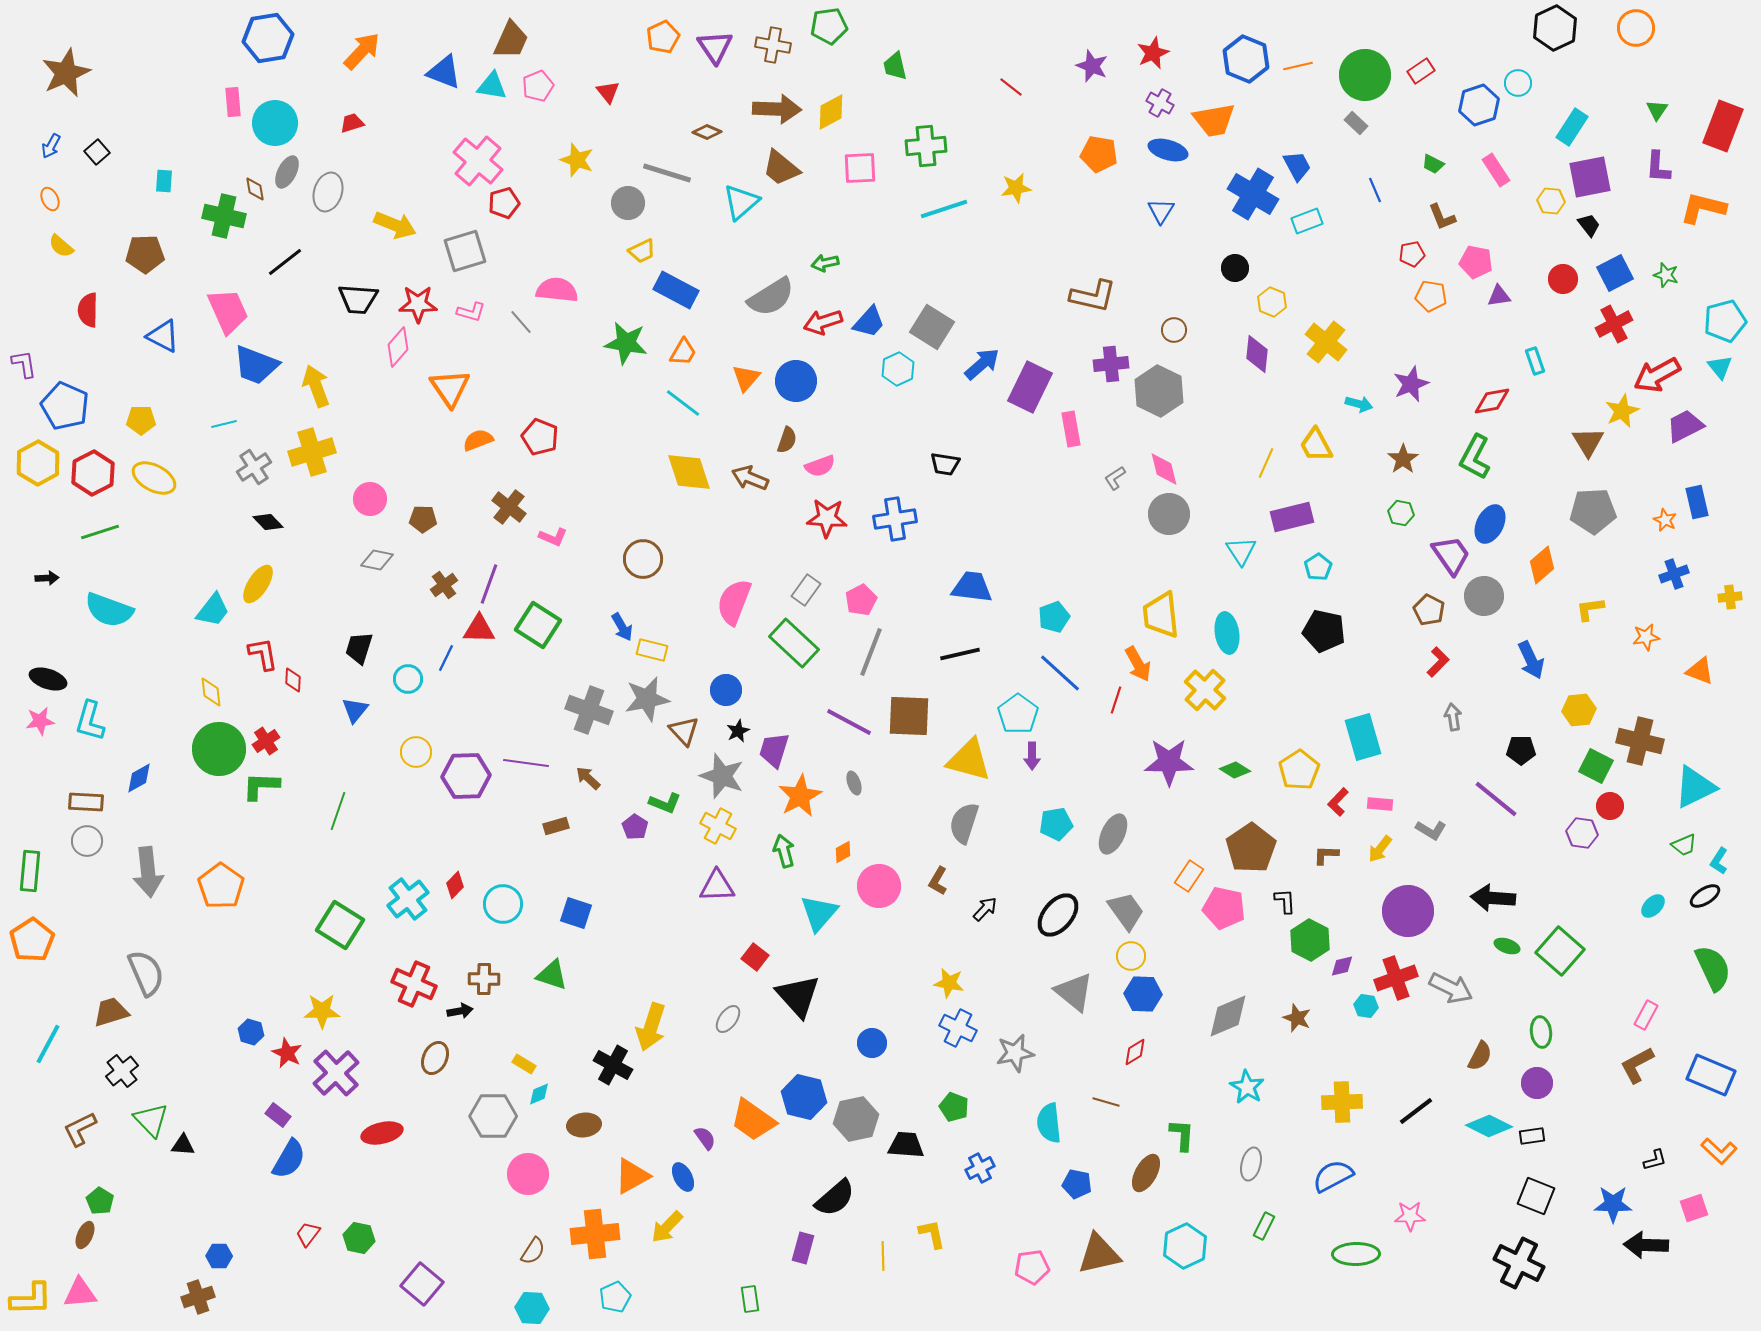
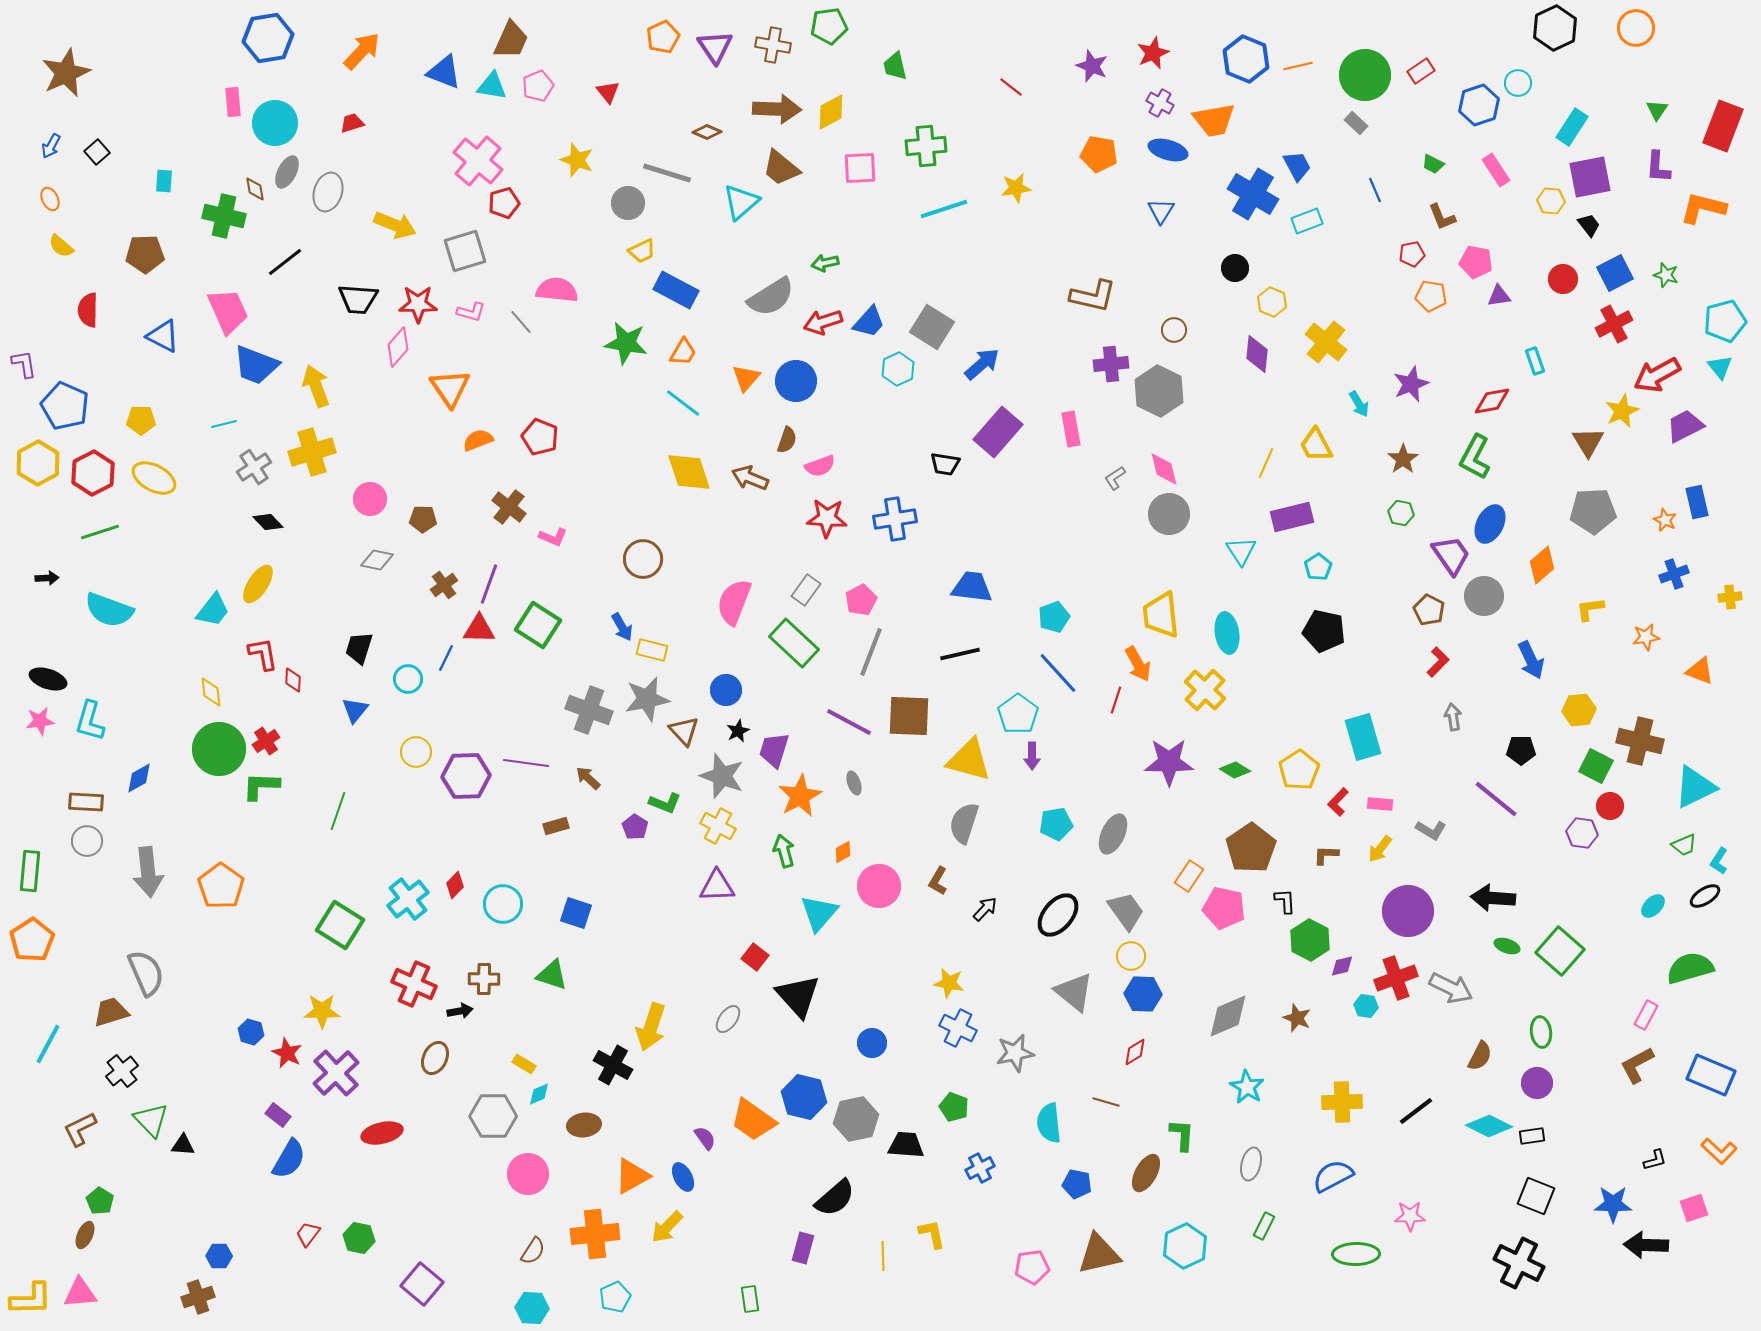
purple rectangle at (1030, 387): moved 32 px left, 45 px down; rotated 15 degrees clockwise
cyan arrow at (1359, 404): rotated 44 degrees clockwise
blue line at (1060, 673): moved 2 px left; rotated 6 degrees clockwise
green semicircle at (1713, 968): moved 23 px left; rotated 81 degrees counterclockwise
